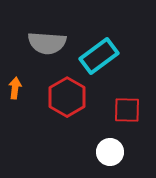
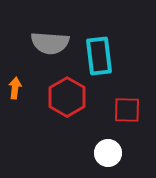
gray semicircle: moved 3 px right
cyan rectangle: rotated 60 degrees counterclockwise
white circle: moved 2 px left, 1 px down
